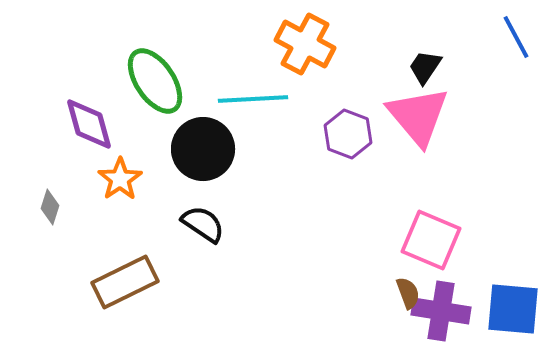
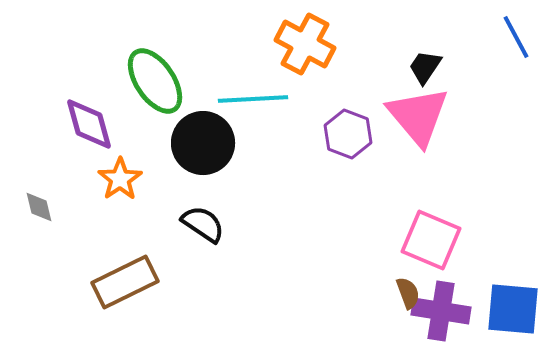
black circle: moved 6 px up
gray diamond: moved 11 px left; rotated 32 degrees counterclockwise
